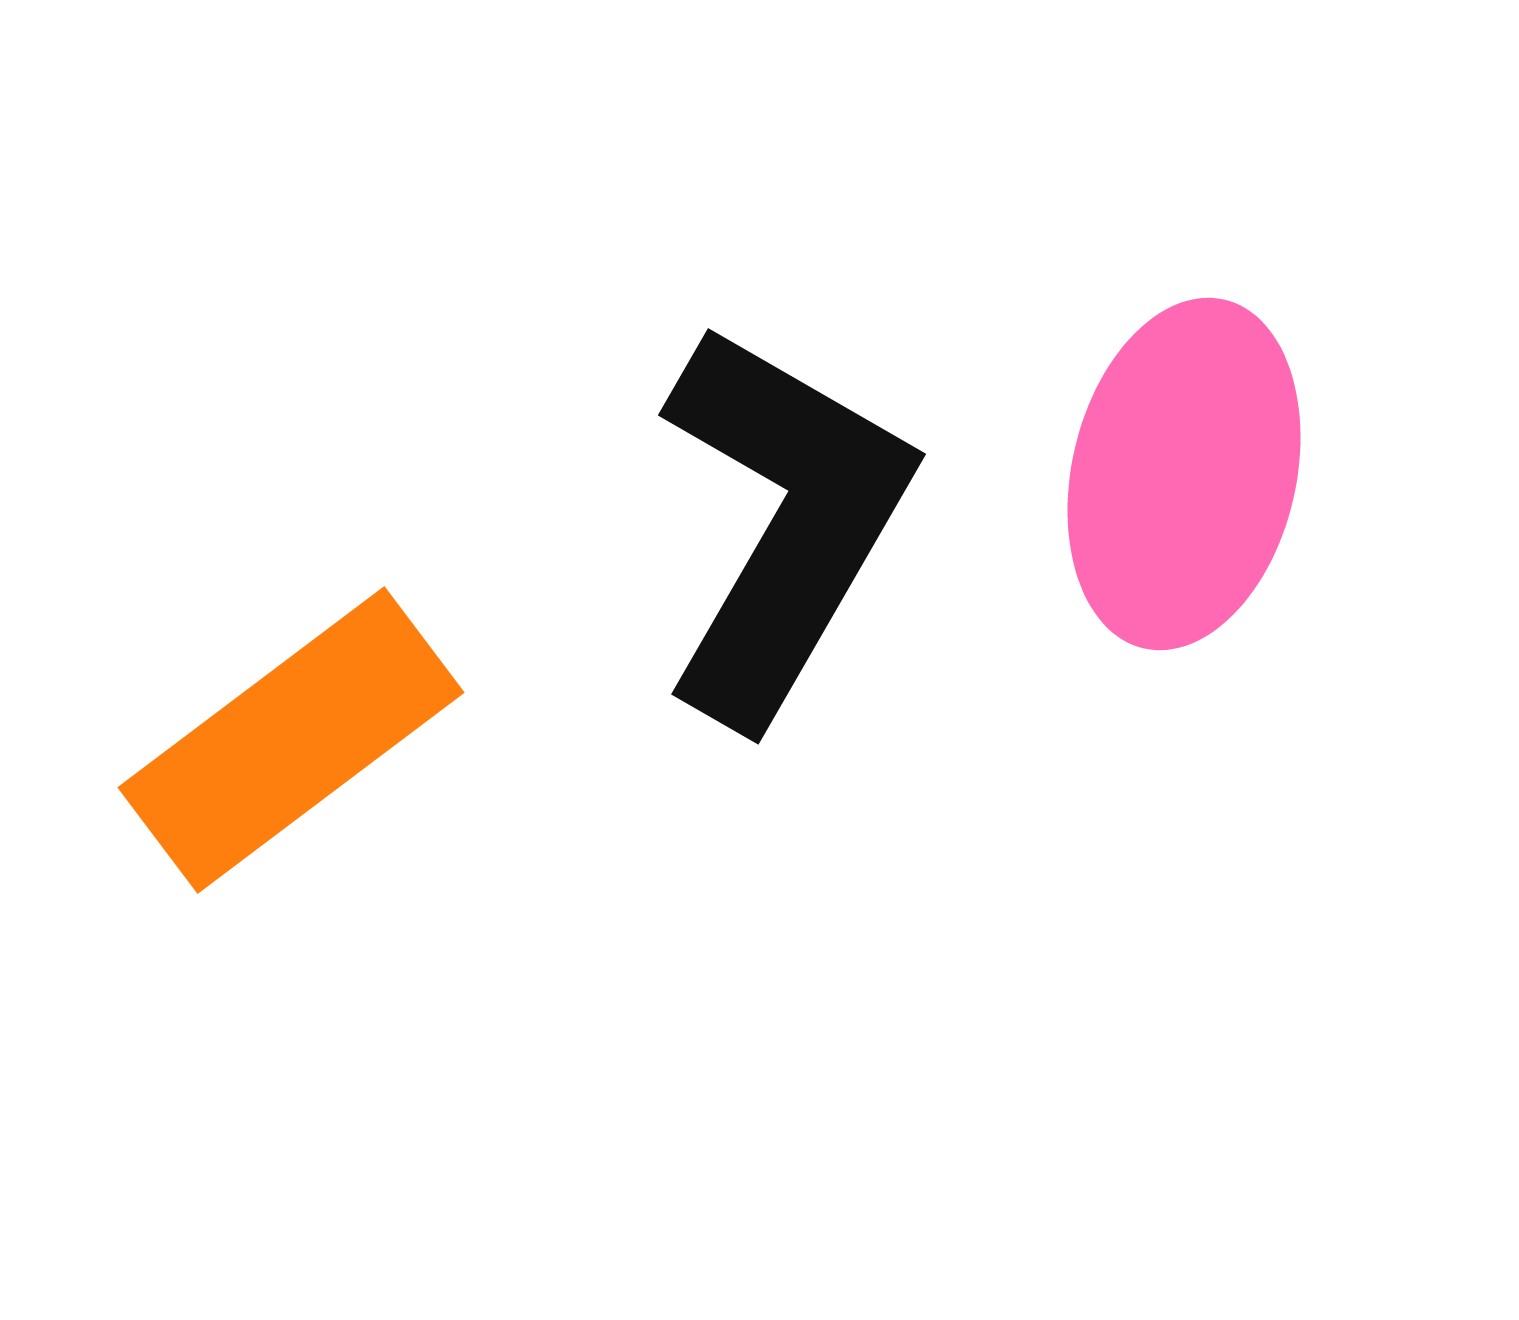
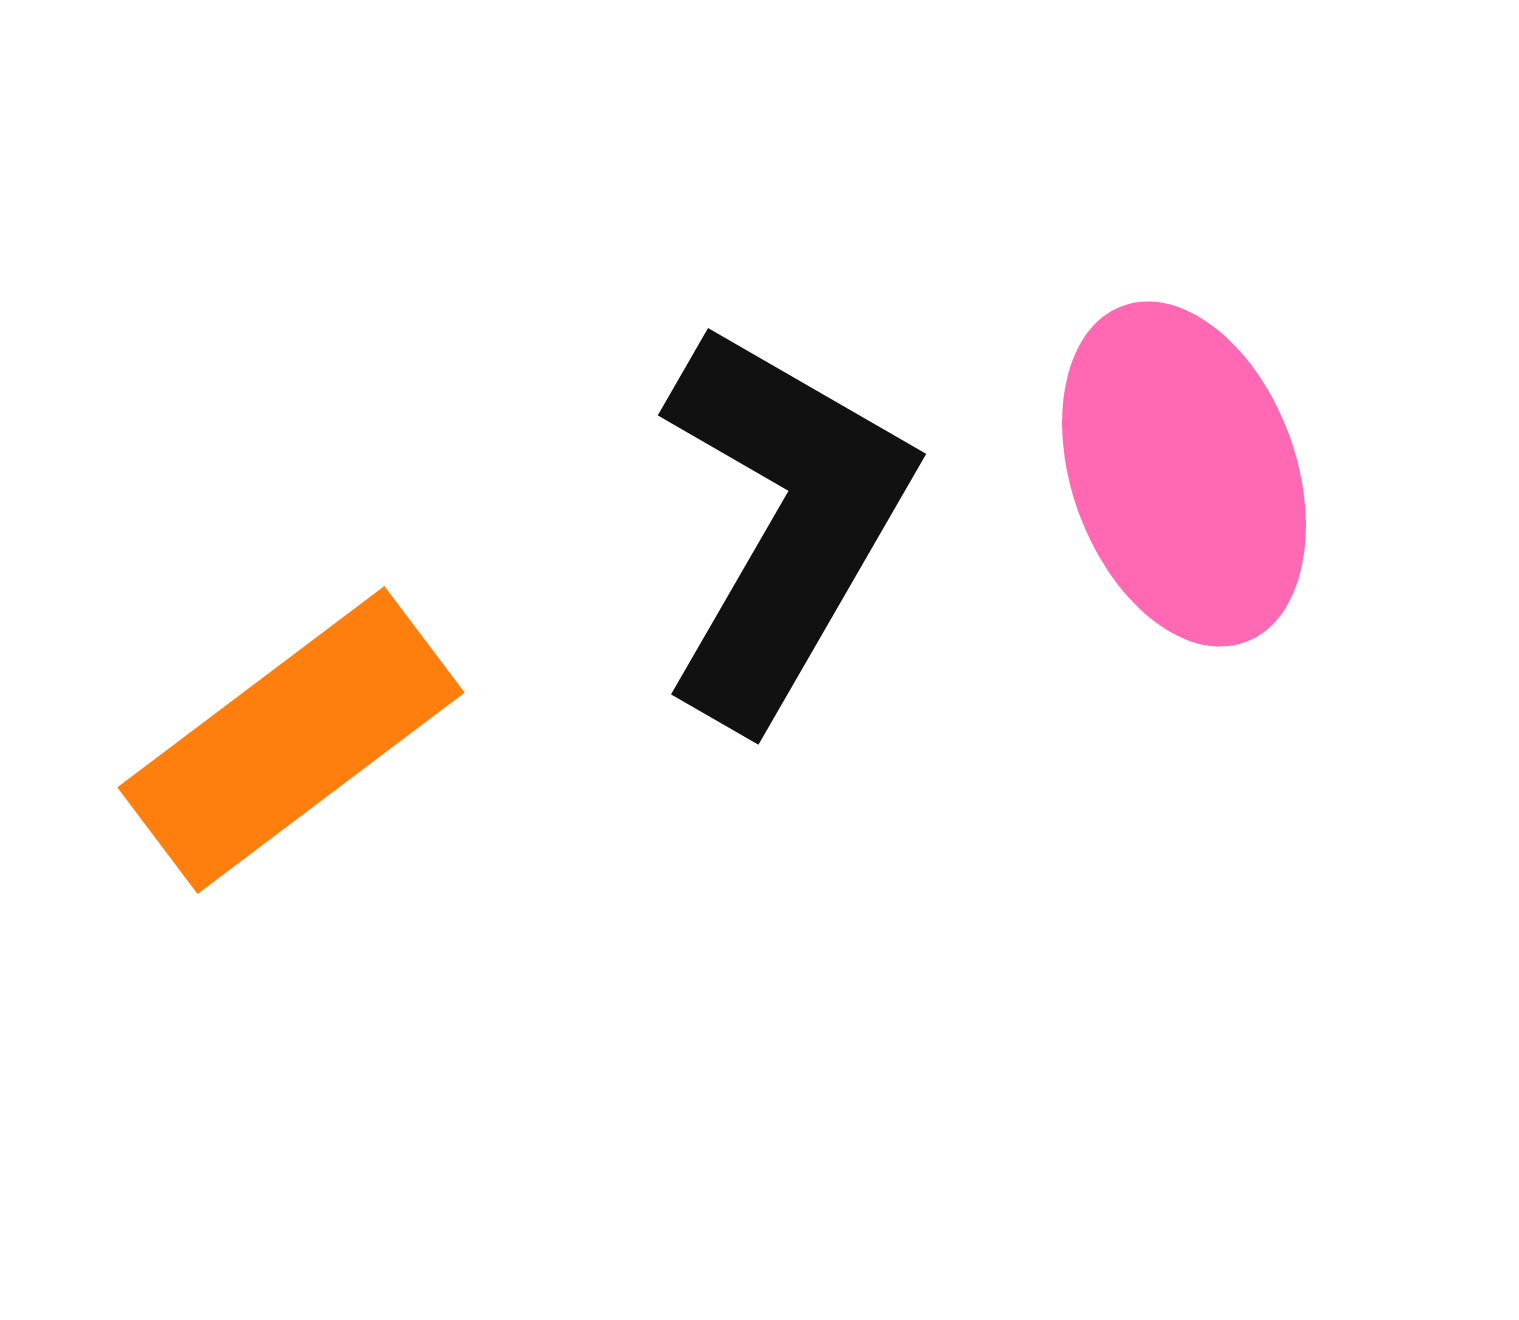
pink ellipse: rotated 33 degrees counterclockwise
